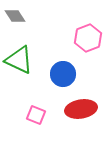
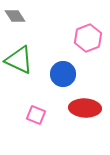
red ellipse: moved 4 px right, 1 px up; rotated 12 degrees clockwise
